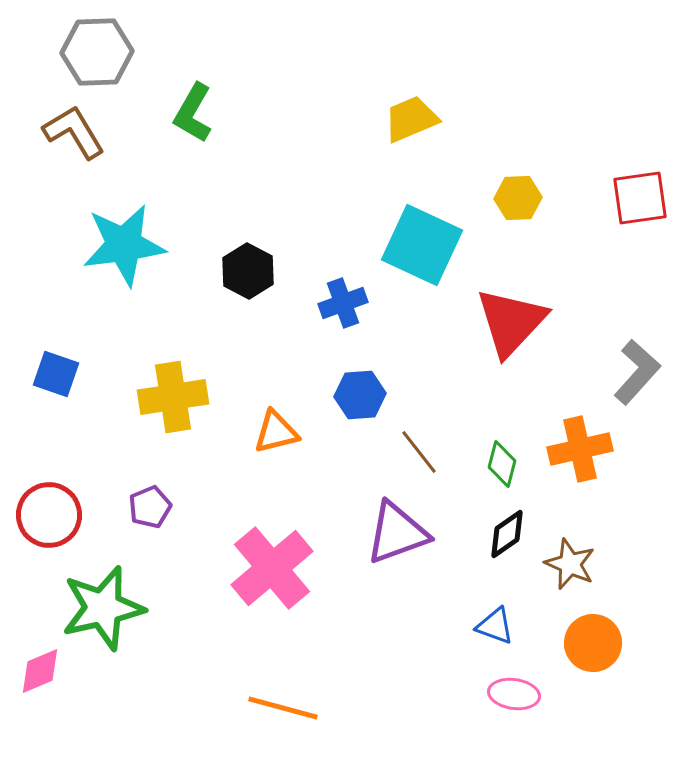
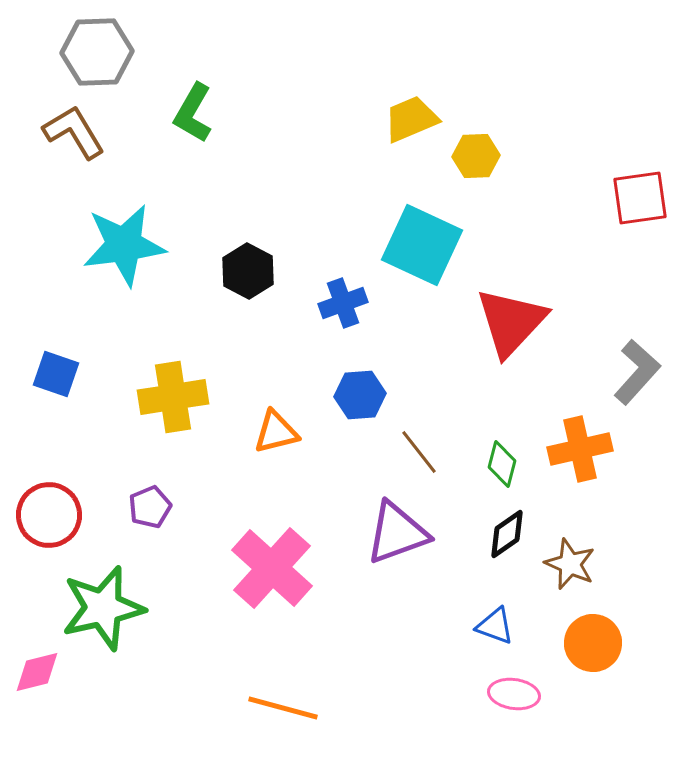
yellow hexagon: moved 42 px left, 42 px up
pink cross: rotated 8 degrees counterclockwise
pink diamond: moved 3 px left, 1 px down; rotated 9 degrees clockwise
